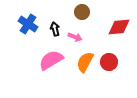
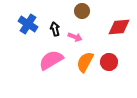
brown circle: moved 1 px up
